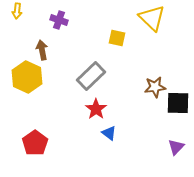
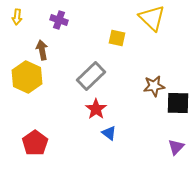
yellow arrow: moved 6 px down
brown star: moved 1 px left, 1 px up
